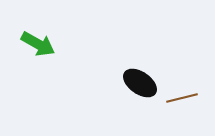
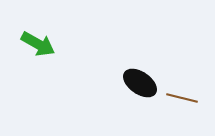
brown line: rotated 28 degrees clockwise
